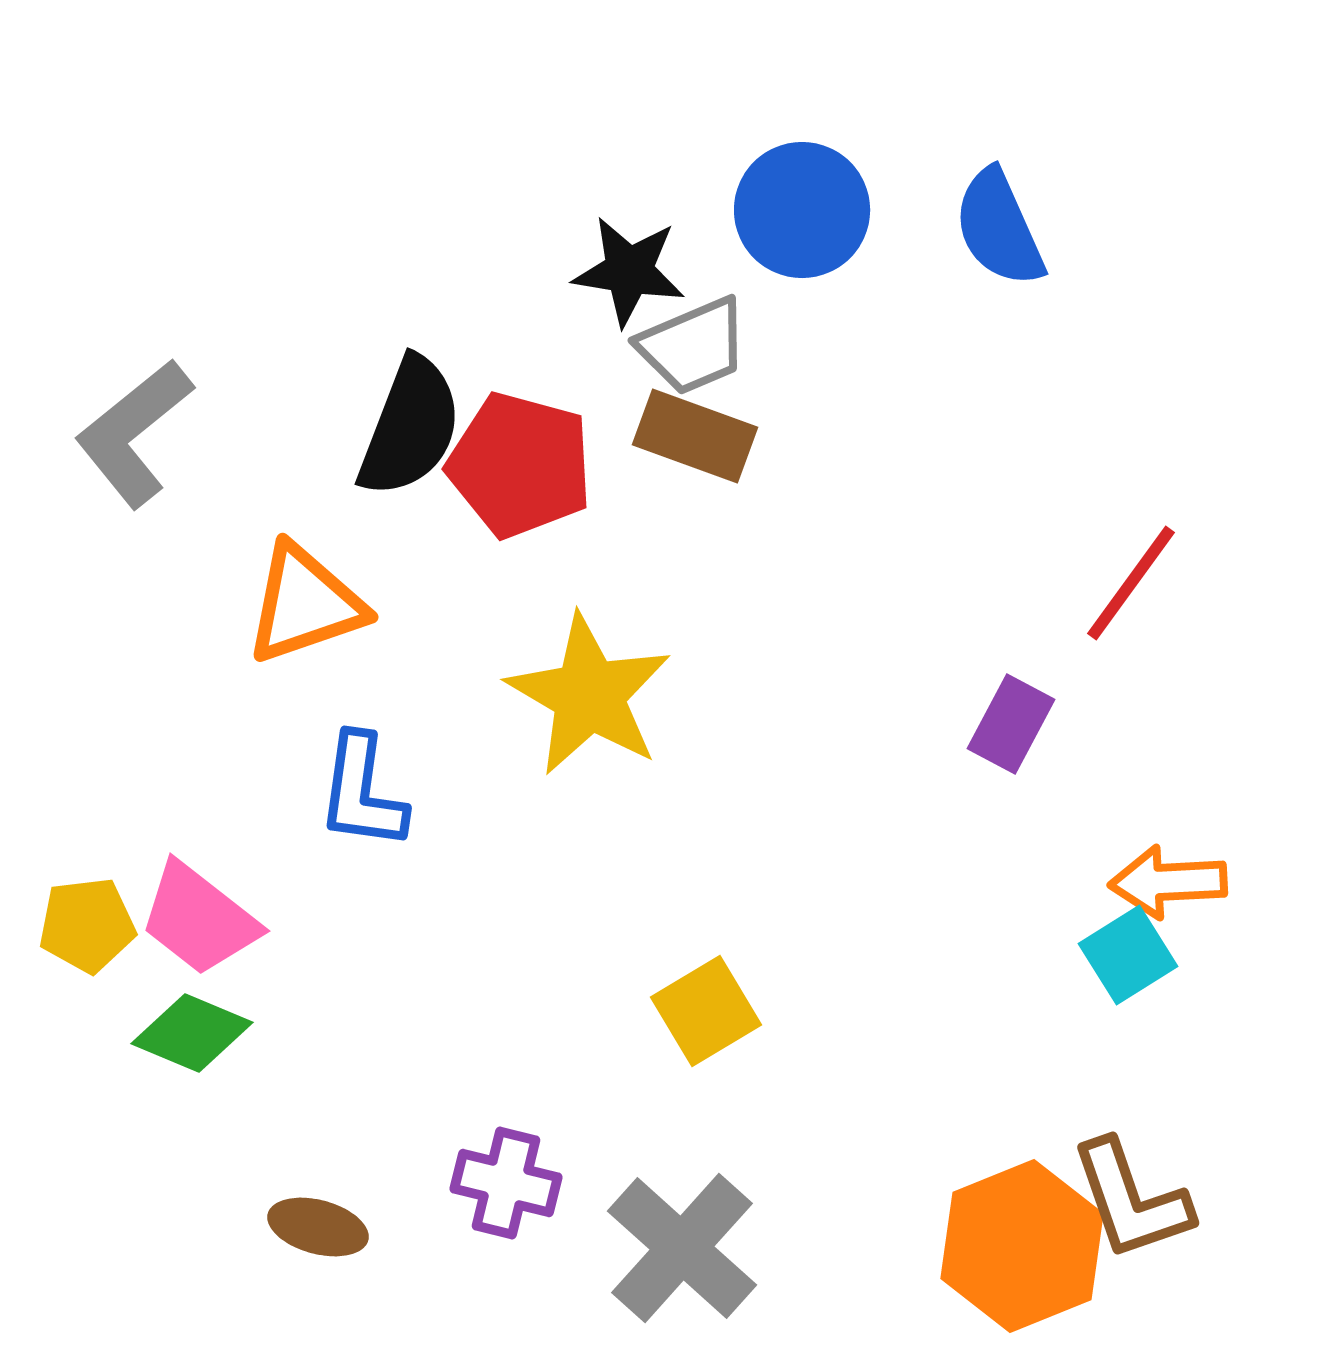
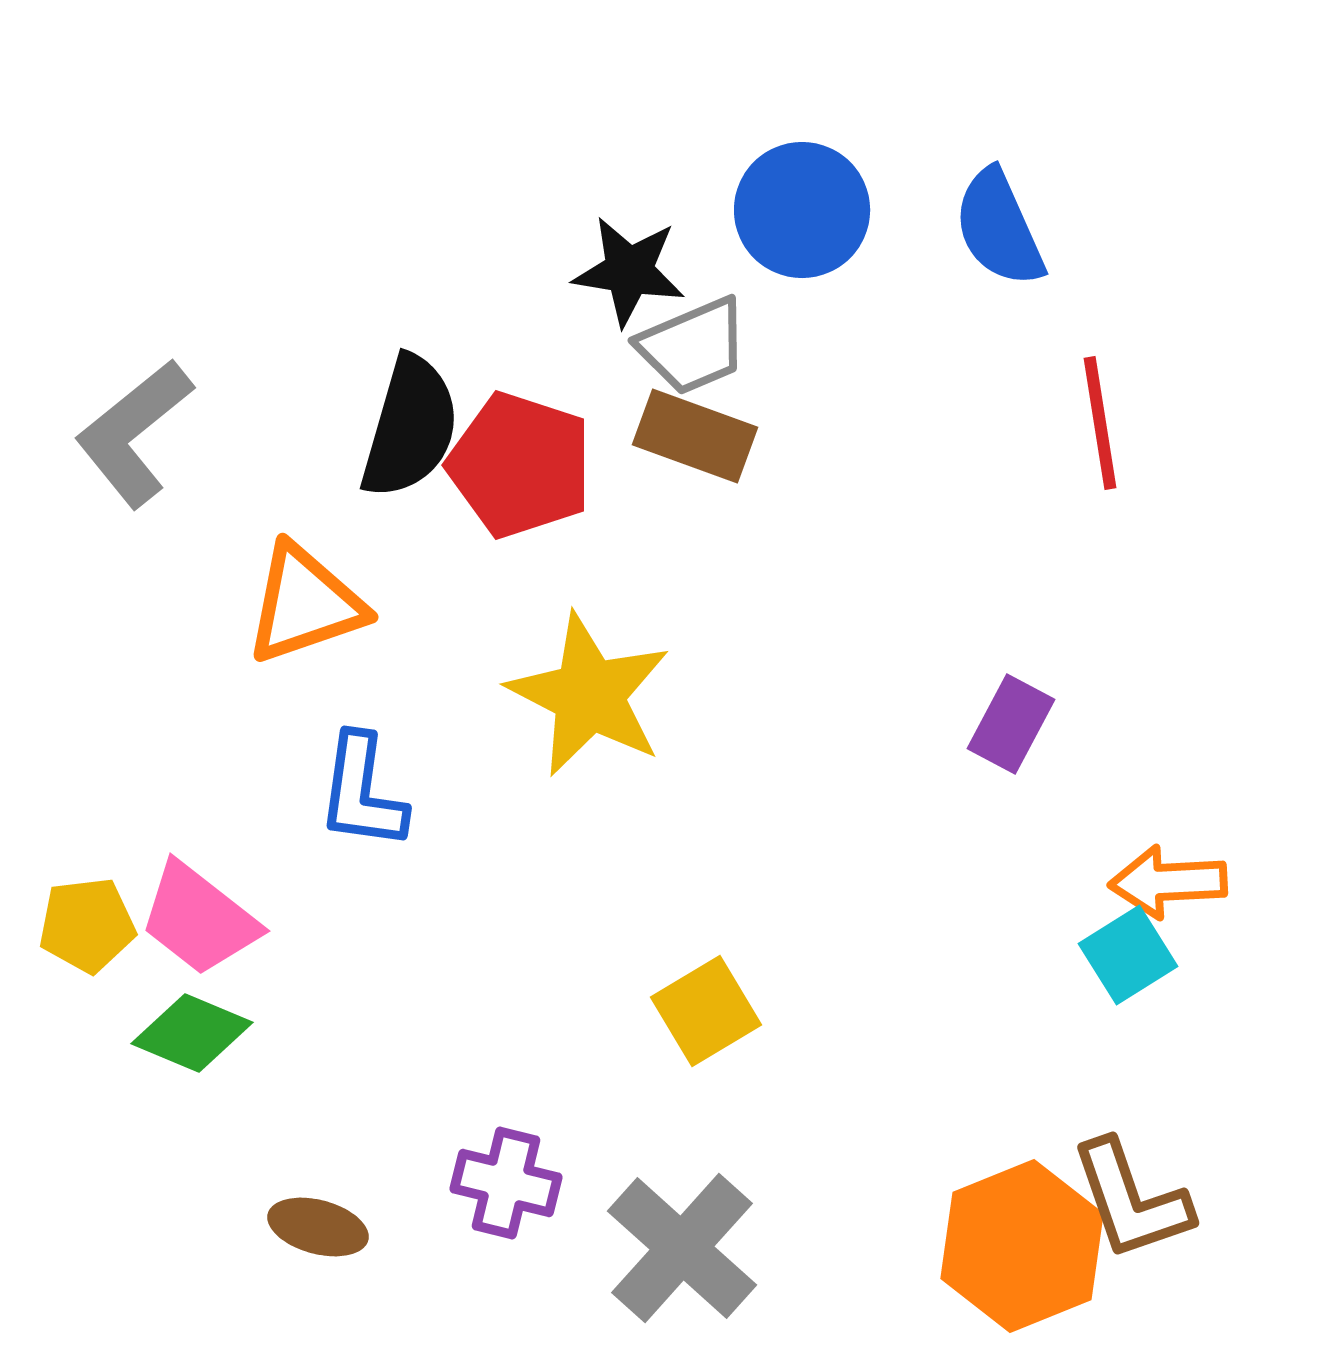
black semicircle: rotated 5 degrees counterclockwise
red pentagon: rotated 3 degrees clockwise
red line: moved 31 px left, 160 px up; rotated 45 degrees counterclockwise
yellow star: rotated 3 degrees counterclockwise
